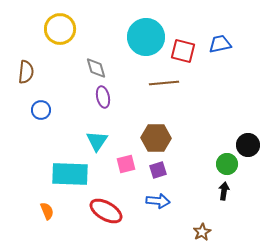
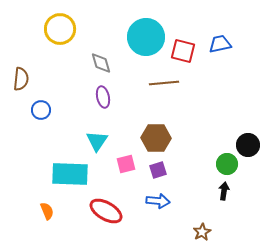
gray diamond: moved 5 px right, 5 px up
brown semicircle: moved 5 px left, 7 px down
